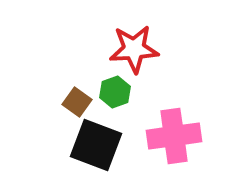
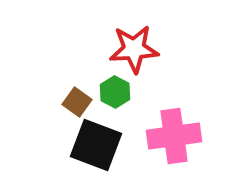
green hexagon: rotated 12 degrees counterclockwise
